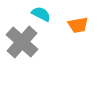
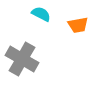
gray cross: moved 17 px down; rotated 12 degrees counterclockwise
